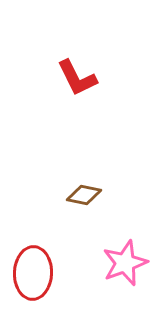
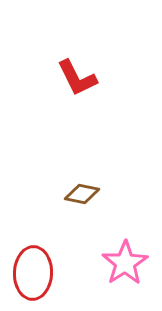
brown diamond: moved 2 px left, 1 px up
pink star: rotated 12 degrees counterclockwise
